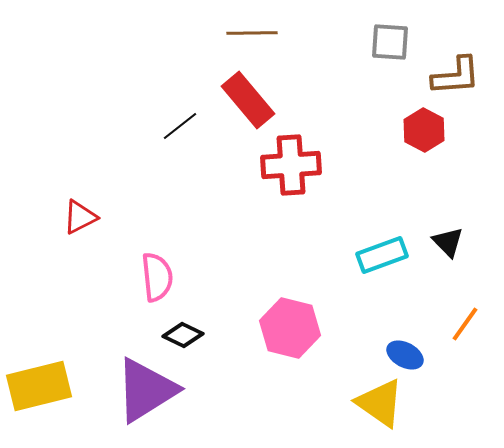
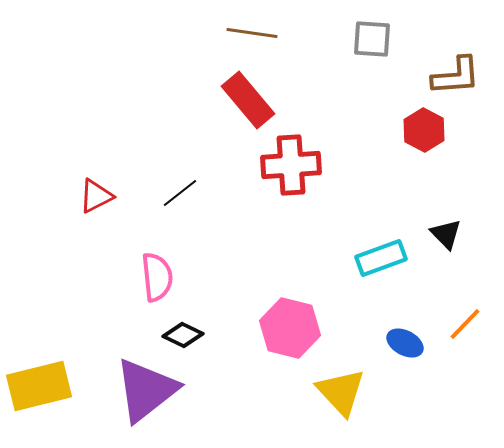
brown line: rotated 9 degrees clockwise
gray square: moved 18 px left, 3 px up
black line: moved 67 px down
red triangle: moved 16 px right, 21 px up
black triangle: moved 2 px left, 8 px up
cyan rectangle: moved 1 px left, 3 px down
orange line: rotated 9 degrees clockwise
blue ellipse: moved 12 px up
purple triangle: rotated 6 degrees counterclockwise
yellow triangle: moved 39 px left, 11 px up; rotated 12 degrees clockwise
